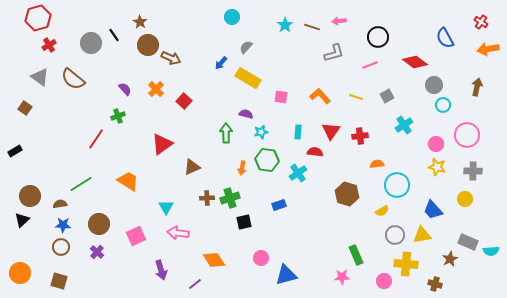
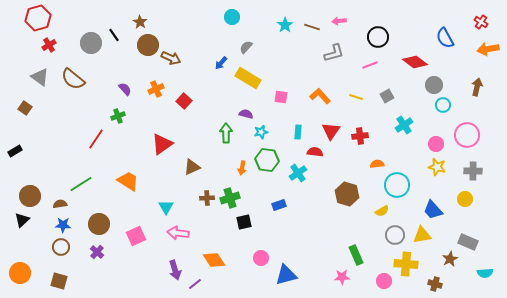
orange cross at (156, 89): rotated 21 degrees clockwise
cyan semicircle at (491, 251): moved 6 px left, 22 px down
purple arrow at (161, 270): moved 14 px right
